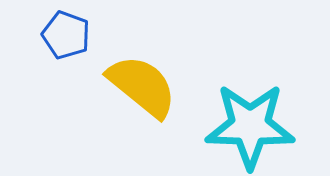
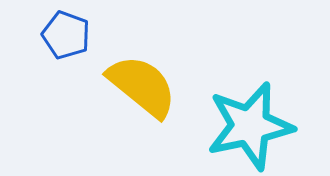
cyan star: rotated 14 degrees counterclockwise
